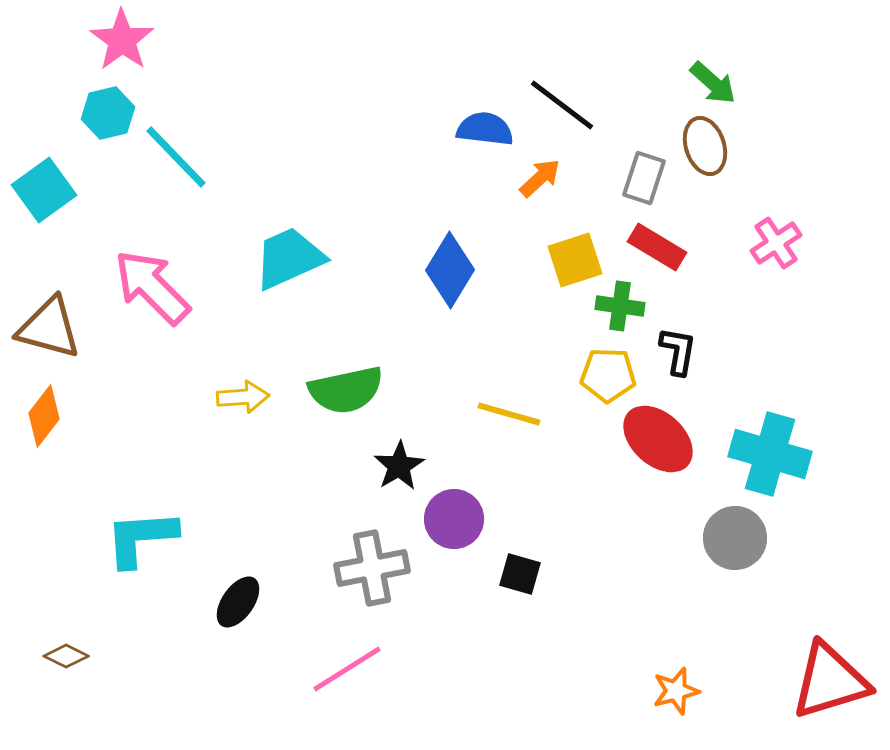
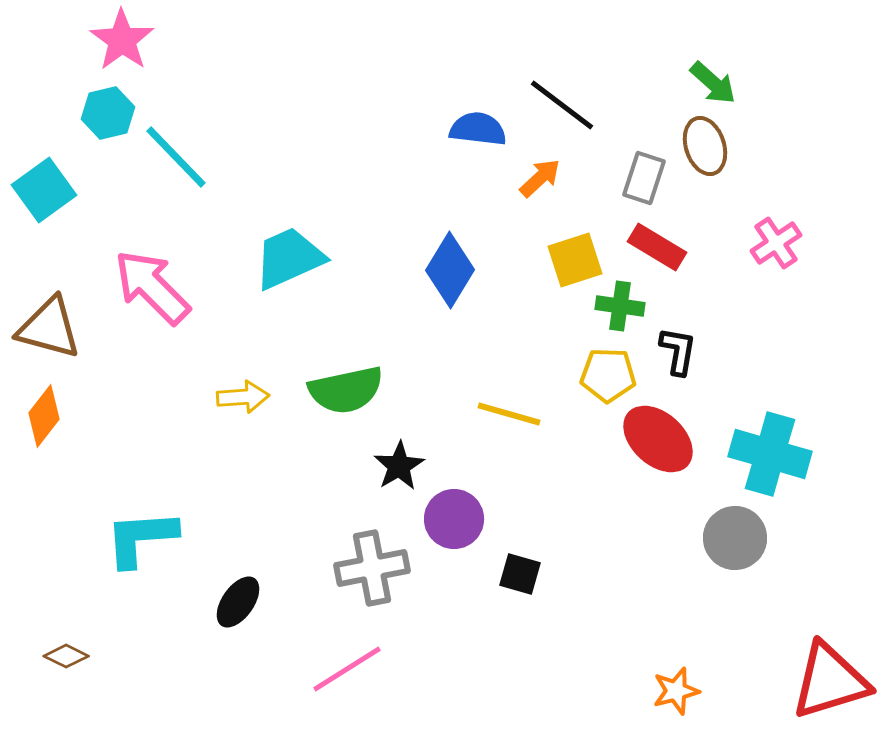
blue semicircle: moved 7 px left
